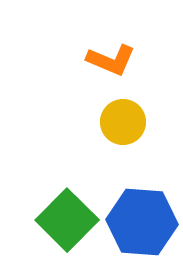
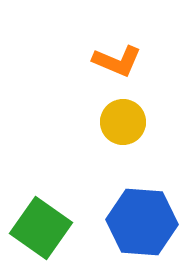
orange L-shape: moved 6 px right, 1 px down
green square: moved 26 px left, 8 px down; rotated 10 degrees counterclockwise
